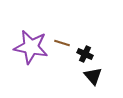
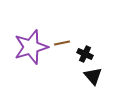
brown line: rotated 28 degrees counterclockwise
purple star: rotated 28 degrees counterclockwise
